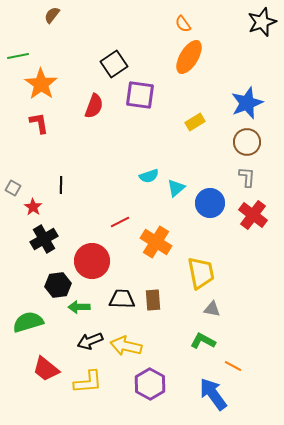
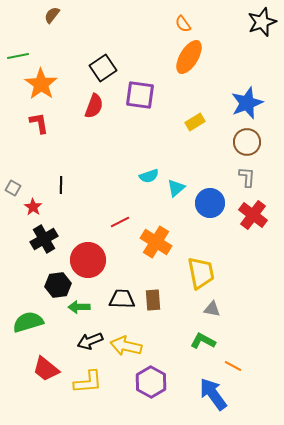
black square: moved 11 px left, 4 px down
red circle: moved 4 px left, 1 px up
purple hexagon: moved 1 px right, 2 px up
